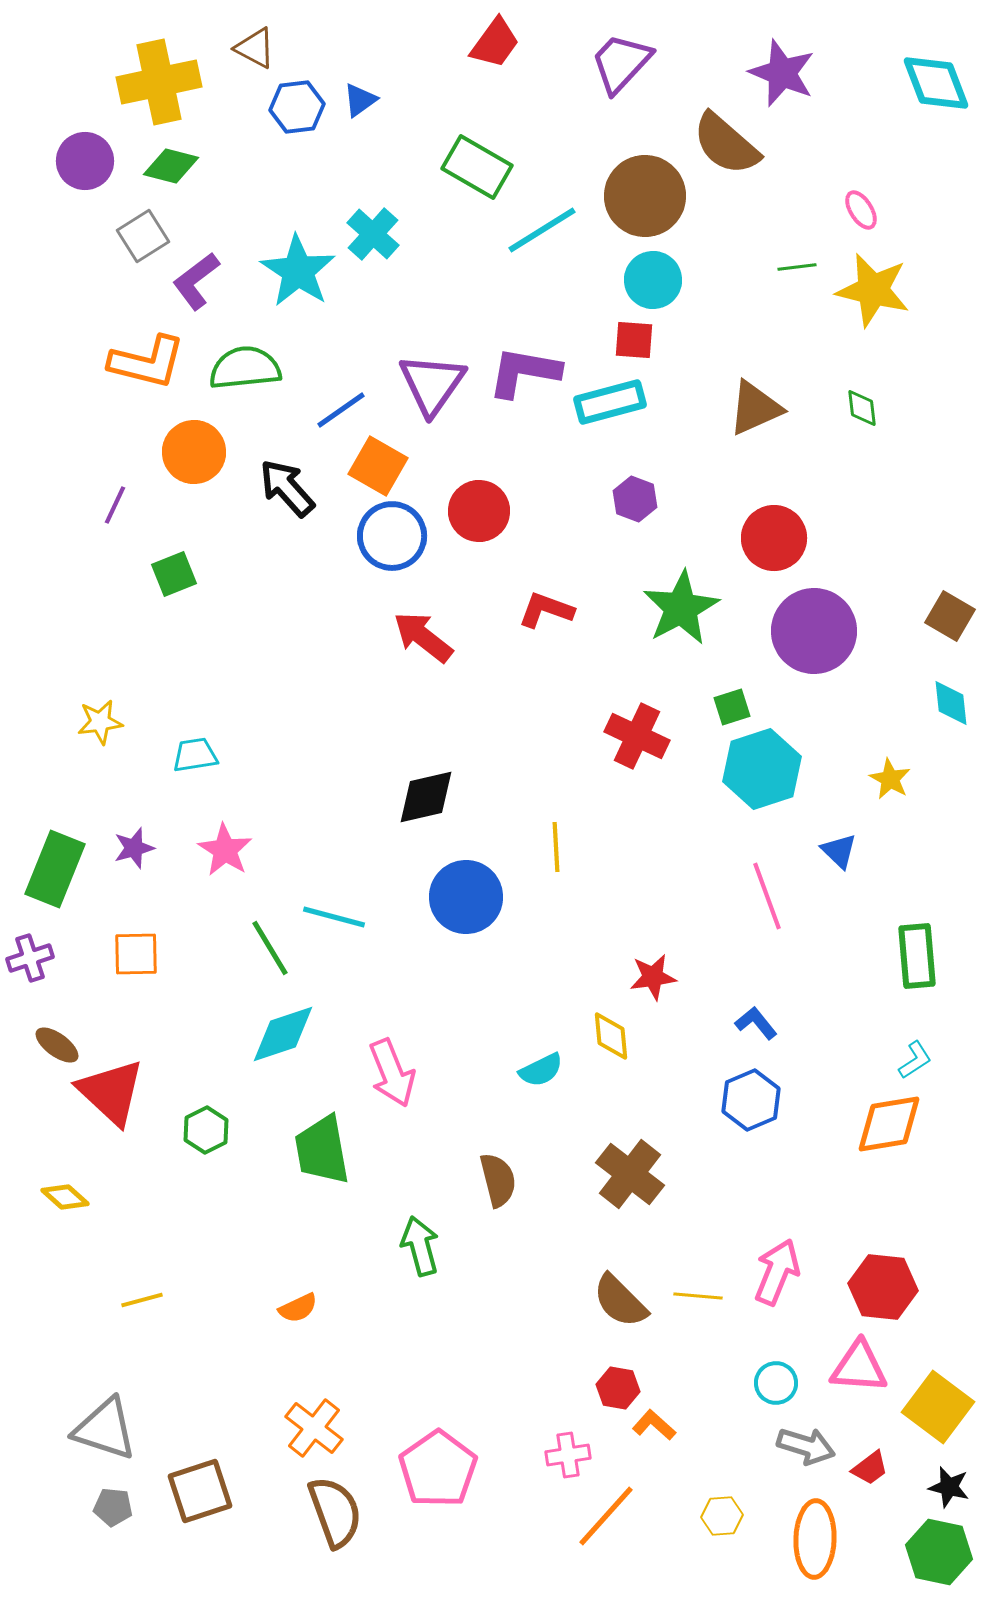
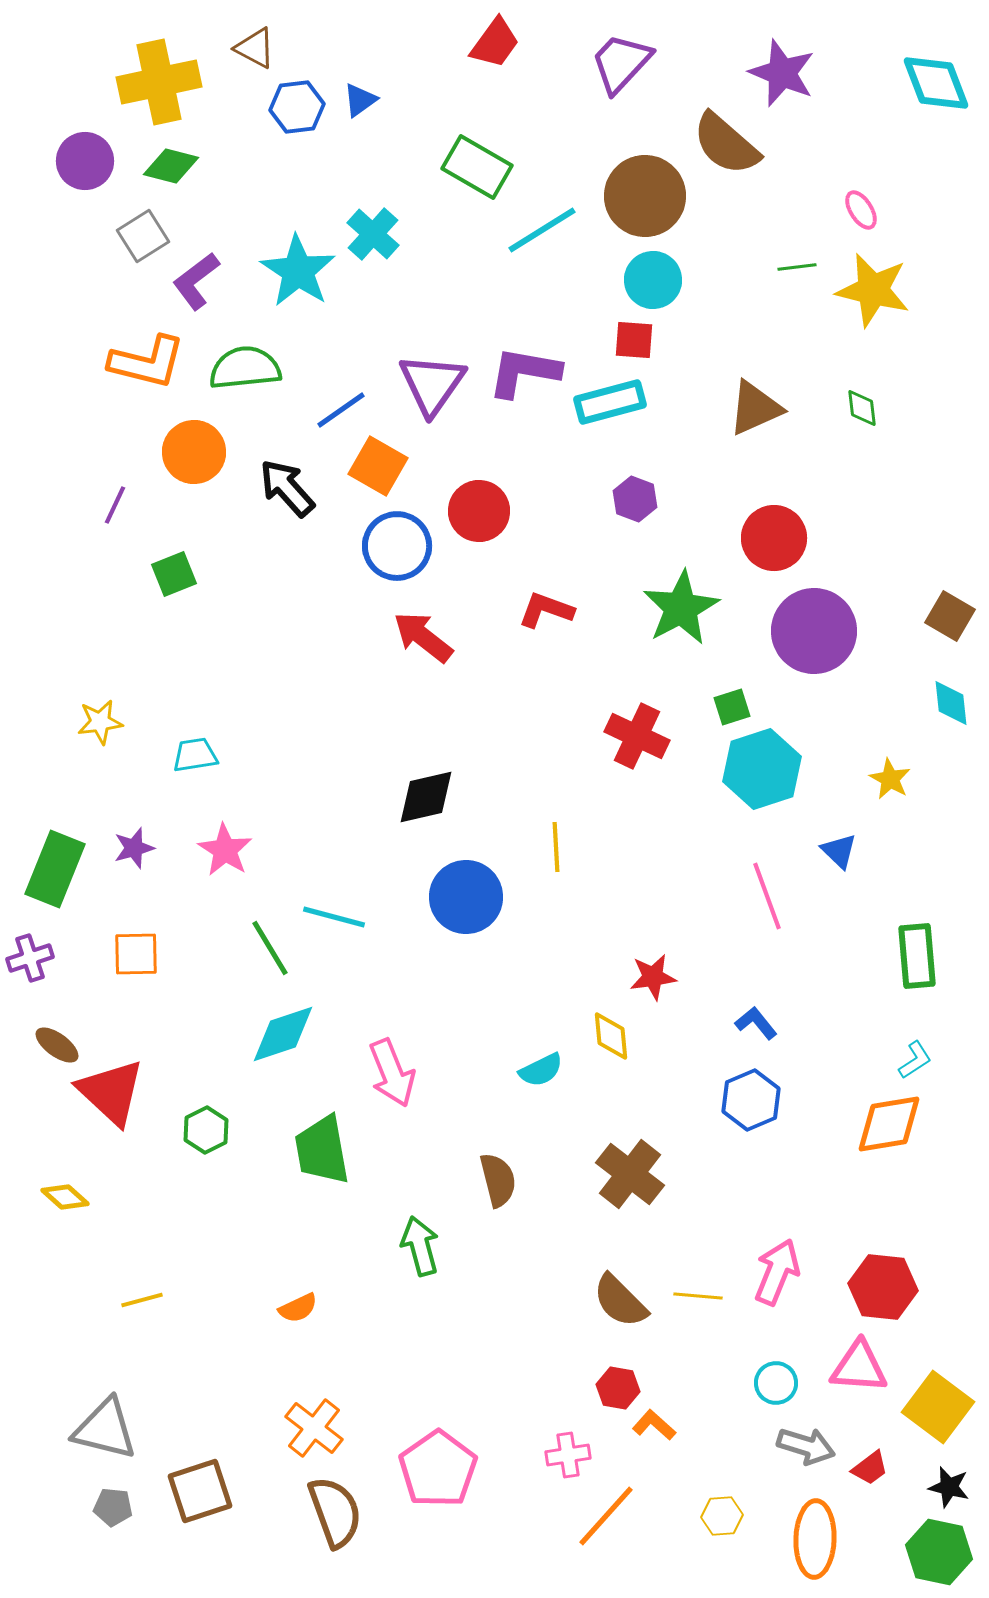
blue circle at (392, 536): moved 5 px right, 10 px down
gray triangle at (105, 1429): rotated 4 degrees counterclockwise
